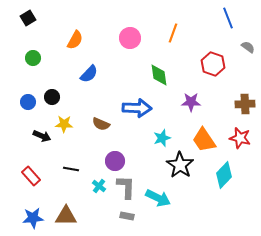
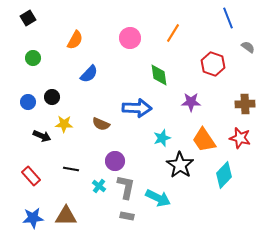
orange line: rotated 12 degrees clockwise
gray L-shape: rotated 10 degrees clockwise
